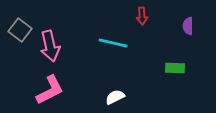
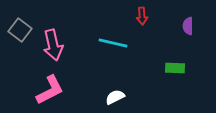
pink arrow: moved 3 px right, 1 px up
